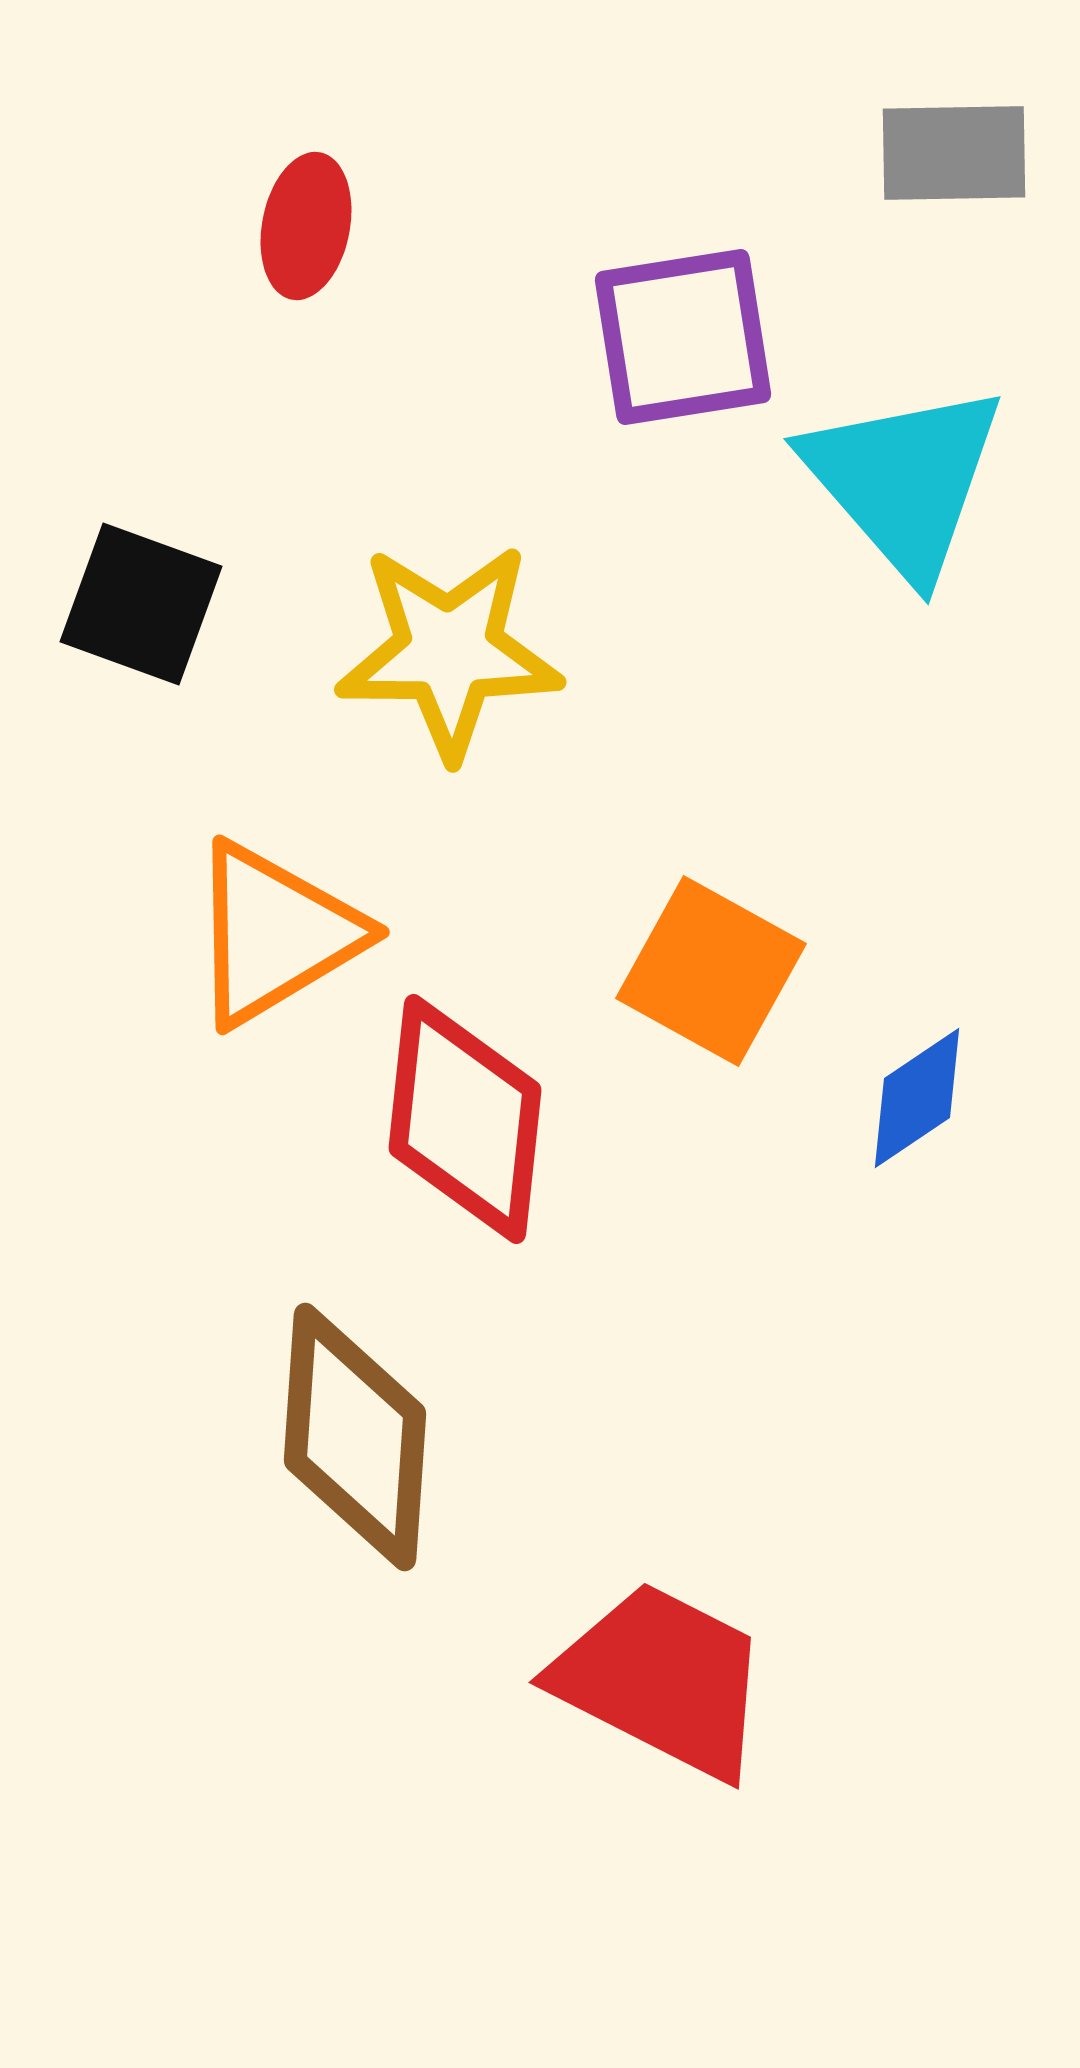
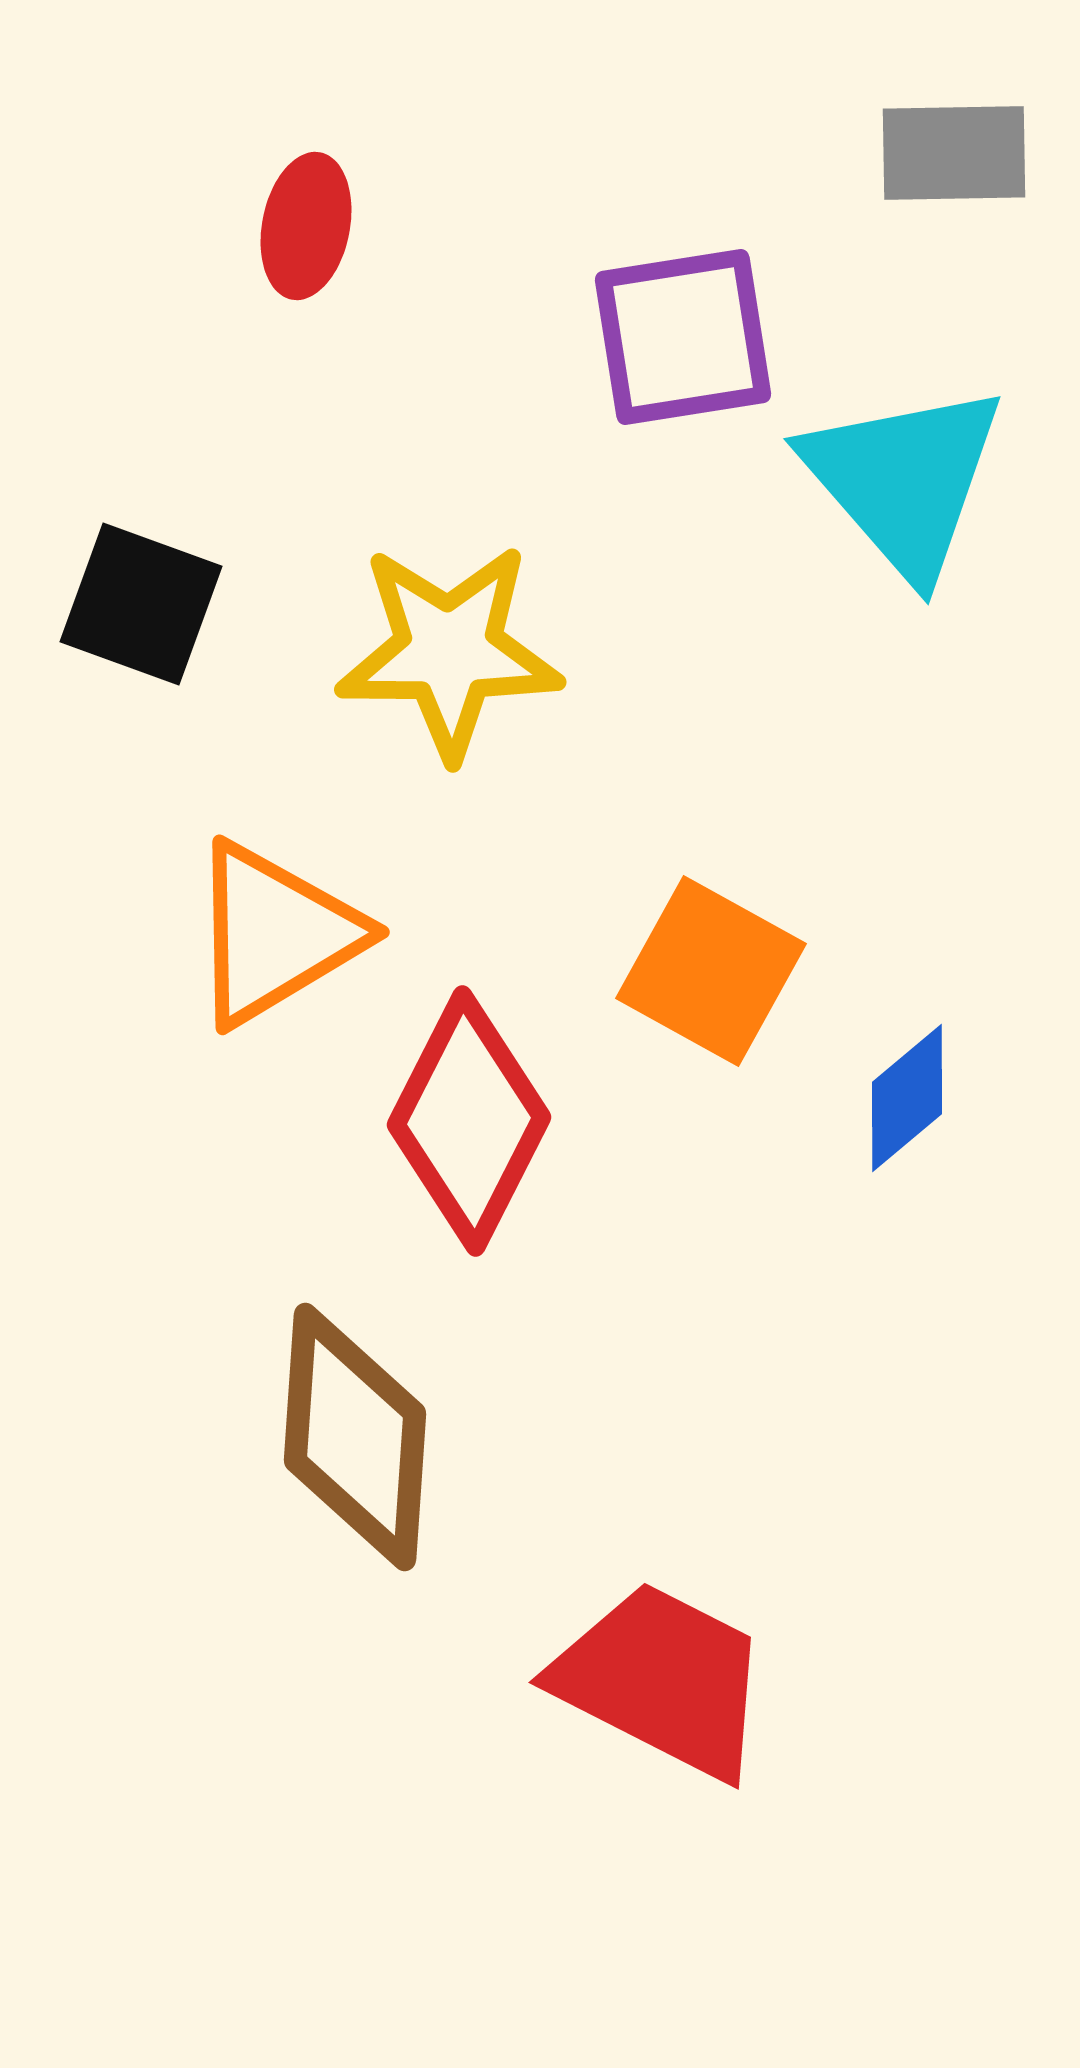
blue diamond: moved 10 px left; rotated 6 degrees counterclockwise
red diamond: moved 4 px right, 2 px down; rotated 21 degrees clockwise
